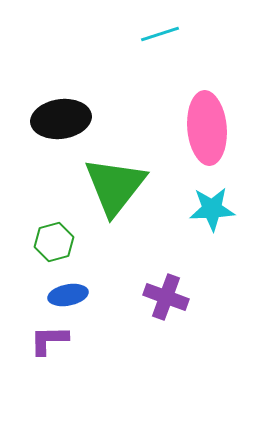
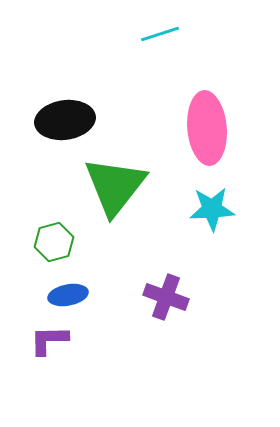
black ellipse: moved 4 px right, 1 px down
